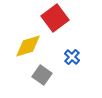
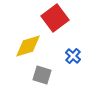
blue cross: moved 1 px right, 1 px up
gray square: rotated 18 degrees counterclockwise
